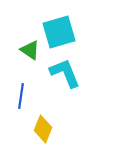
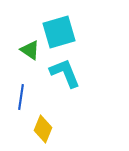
blue line: moved 1 px down
